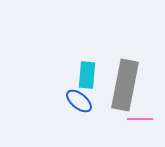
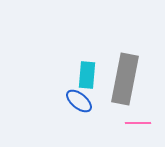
gray rectangle: moved 6 px up
pink line: moved 2 px left, 4 px down
